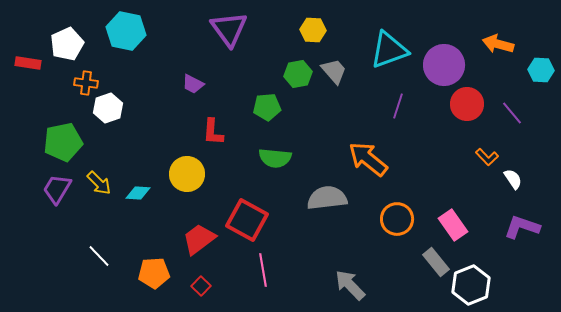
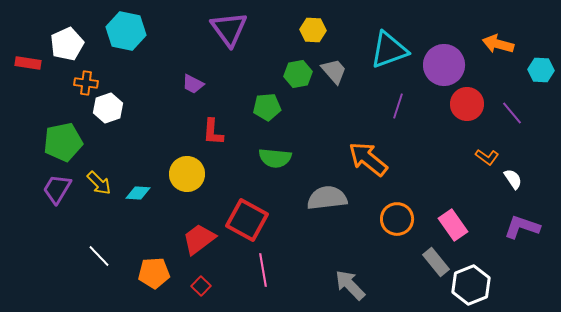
orange L-shape at (487, 157): rotated 10 degrees counterclockwise
